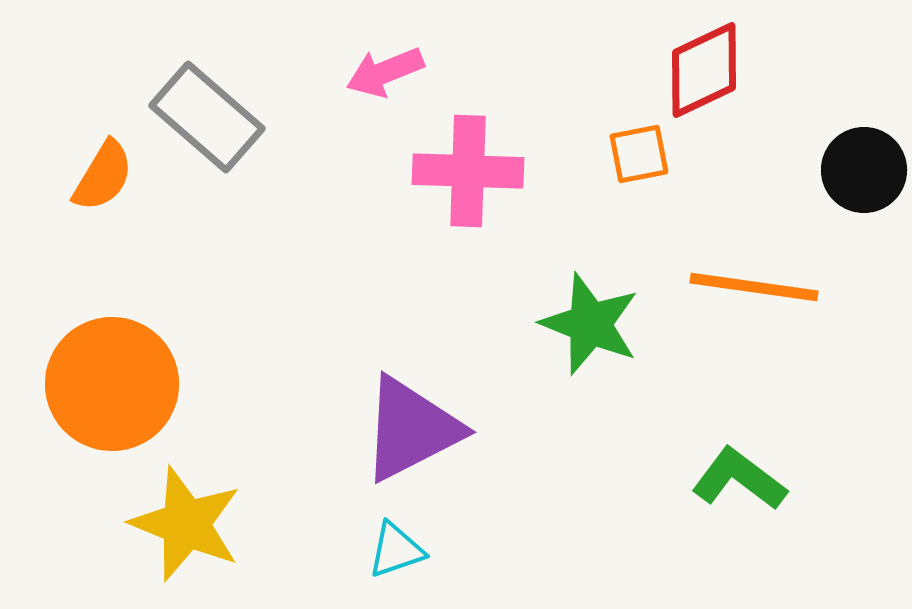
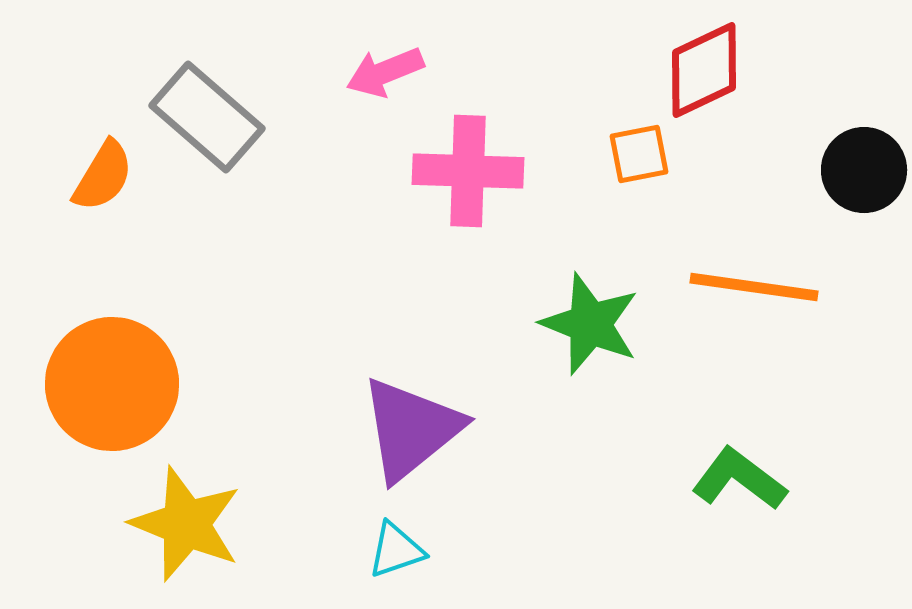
purple triangle: rotated 12 degrees counterclockwise
